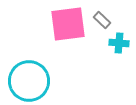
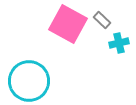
pink square: rotated 36 degrees clockwise
cyan cross: rotated 18 degrees counterclockwise
